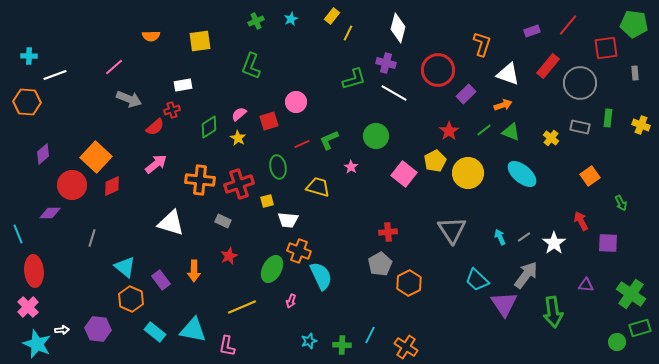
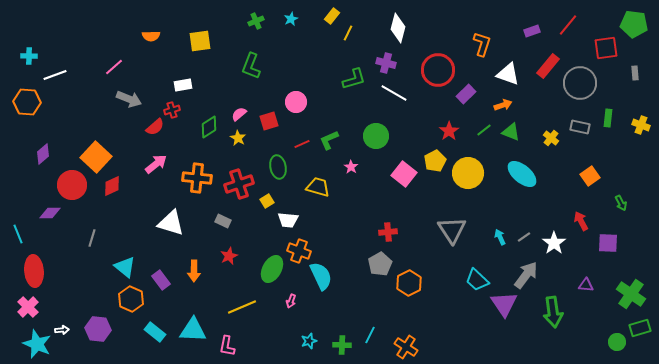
orange cross at (200, 180): moved 3 px left, 2 px up
yellow square at (267, 201): rotated 16 degrees counterclockwise
cyan triangle at (193, 330): rotated 8 degrees counterclockwise
